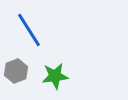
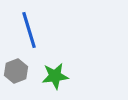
blue line: rotated 15 degrees clockwise
